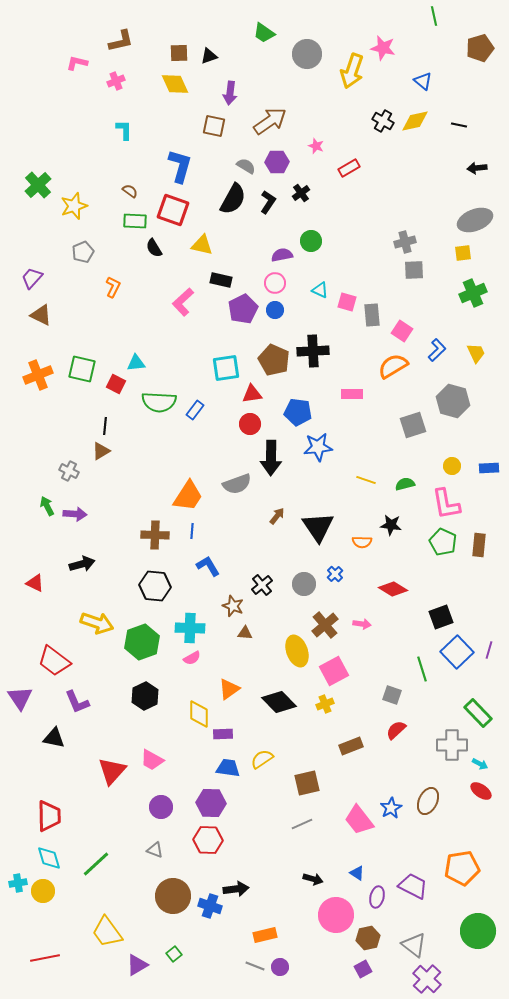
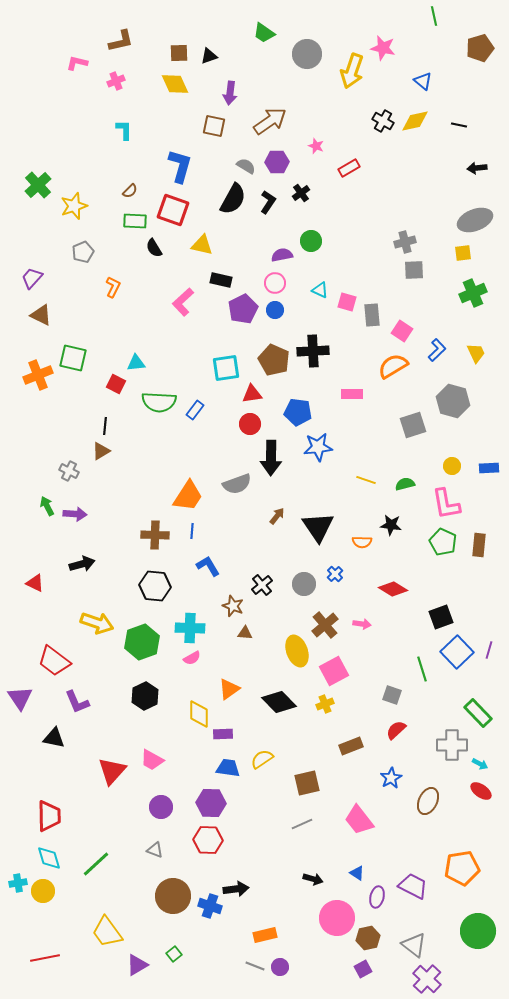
brown semicircle at (130, 191): rotated 98 degrees clockwise
green square at (82, 369): moved 9 px left, 11 px up
blue star at (391, 808): moved 30 px up
pink circle at (336, 915): moved 1 px right, 3 px down
